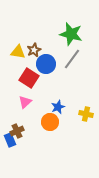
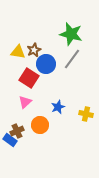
orange circle: moved 10 px left, 3 px down
blue rectangle: rotated 32 degrees counterclockwise
